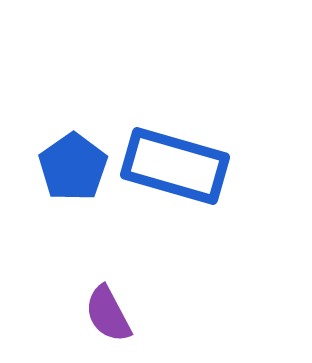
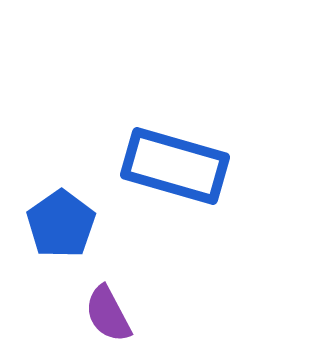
blue pentagon: moved 12 px left, 57 px down
